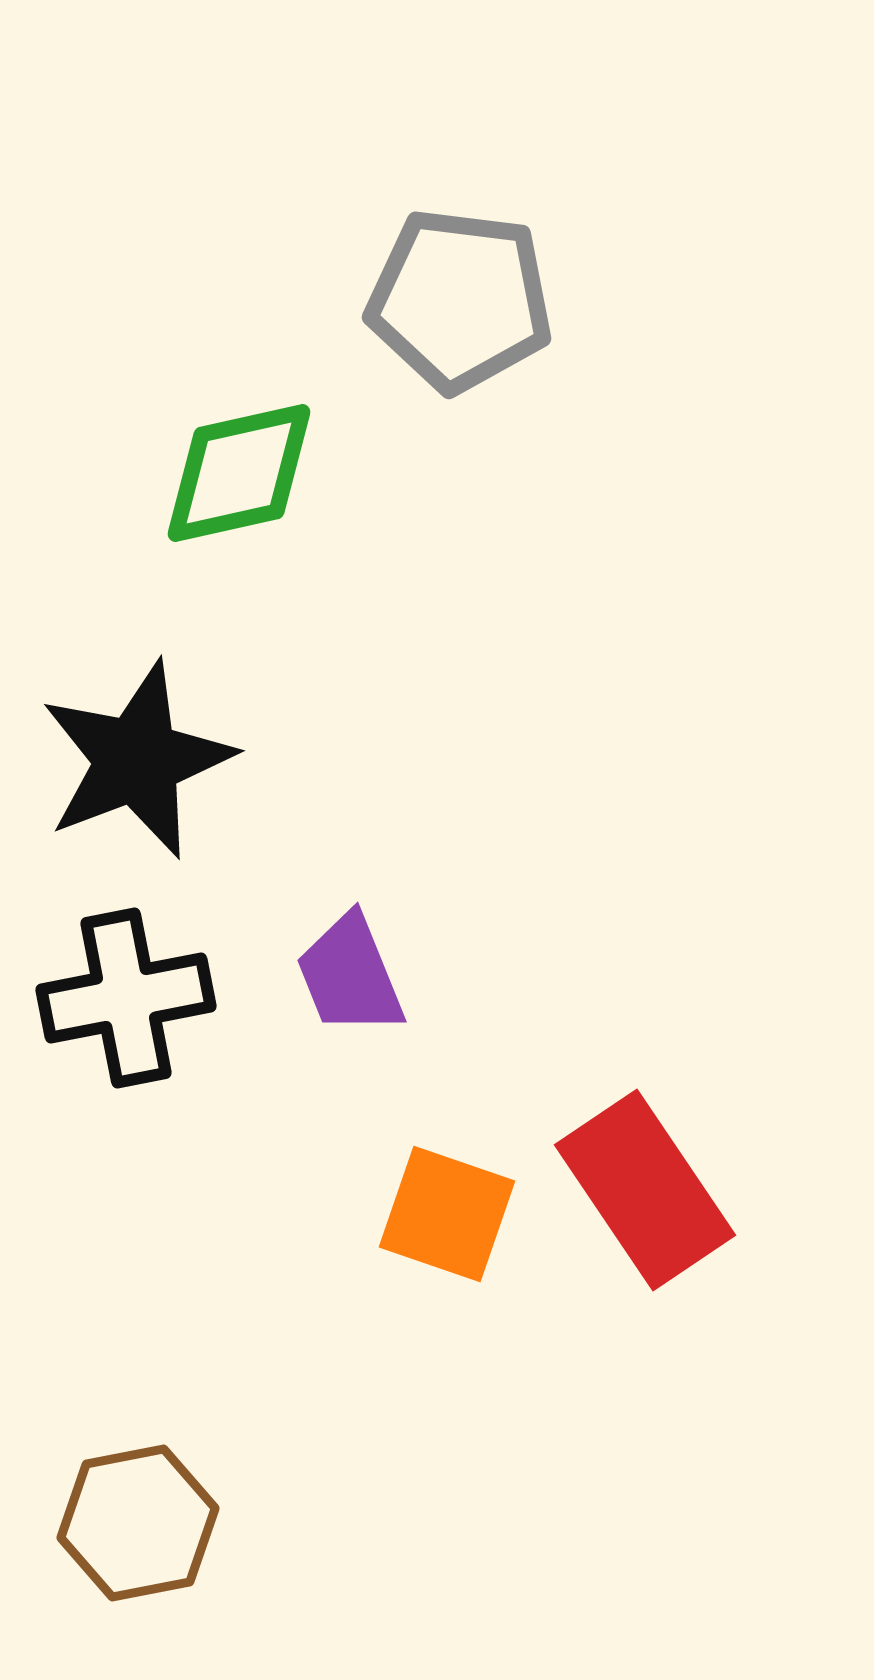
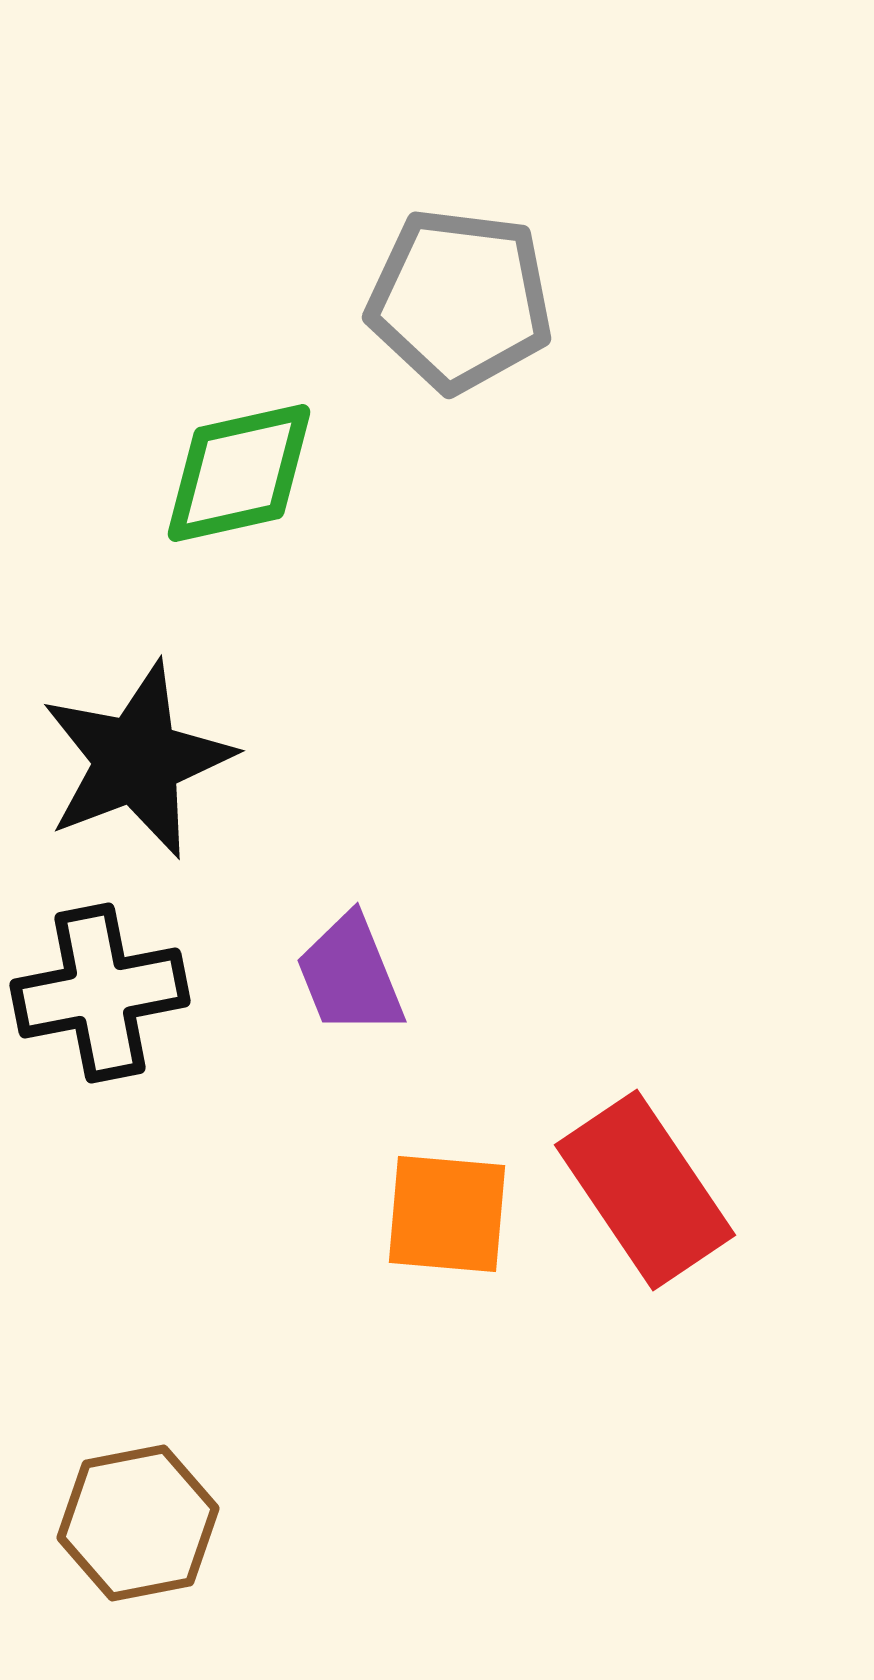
black cross: moved 26 px left, 5 px up
orange square: rotated 14 degrees counterclockwise
